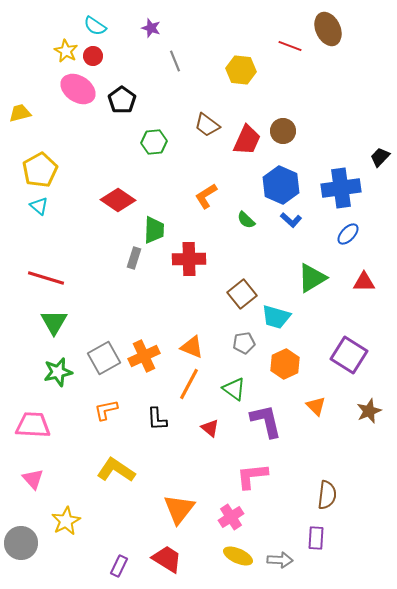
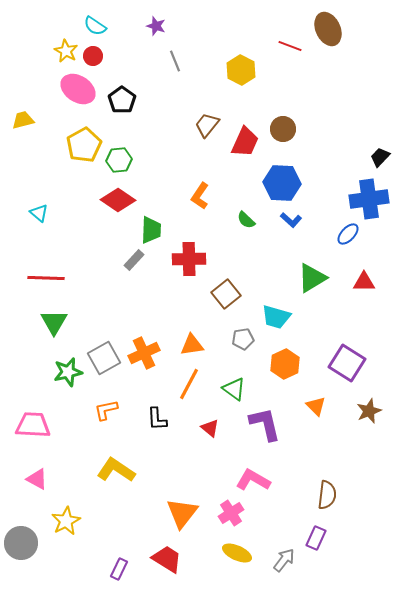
purple star at (151, 28): moved 5 px right, 2 px up
yellow hexagon at (241, 70): rotated 20 degrees clockwise
yellow trapezoid at (20, 113): moved 3 px right, 7 px down
brown trapezoid at (207, 125): rotated 92 degrees clockwise
brown circle at (283, 131): moved 2 px up
red trapezoid at (247, 140): moved 2 px left, 2 px down
green hexagon at (154, 142): moved 35 px left, 18 px down
yellow pentagon at (40, 170): moved 44 px right, 25 px up
blue hexagon at (281, 185): moved 1 px right, 2 px up; rotated 21 degrees counterclockwise
blue cross at (341, 188): moved 28 px right, 11 px down
orange L-shape at (206, 196): moved 6 px left; rotated 24 degrees counterclockwise
cyan triangle at (39, 206): moved 7 px down
green trapezoid at (154, 230): moved 3 px left
gray rectangle at (134, 258): moved 2 px down; rotated 25 degrees clockwise
red line at (46, 278): rotated 15 degrees counterclockwise
brown square at (242, 294): moved 16 px left
gray pentagon at (244, 343): moved 1 px left, 4 px up
orange triangle at (192, 347): moved 2 px up; rotated 30 degrees counterclockwise
purple square at (349, 355): moved 2 px left, 8 px down
orange cross at (144, 356): moved 3 px up
green star at (58, 372): moved 10 px right
purple L-shape at (266, 421): moved 1 px left, 3 px down
pink L-shape at (252, 476): moved 1 px right, 4 px down; rotated 36 degrees clockwise
pink triangle at (33, 479): moved 4 px right; rotated 20 degrees counterclockwise
orange triangle at (179, 509): moved 3 px right, 4 px down
pink cross at (231, 517): moved 4 px up
purple rectangle at (316, 538): rotated 20 degrees clockwise
yellow ellipse at (238, 556): moved 1 px left, 3 px up
gray arrow at (280, 560): moved 4 px right; rotated 55 degrees counterclockwise
purple rectangle at (119, 566): moved 3 px down
